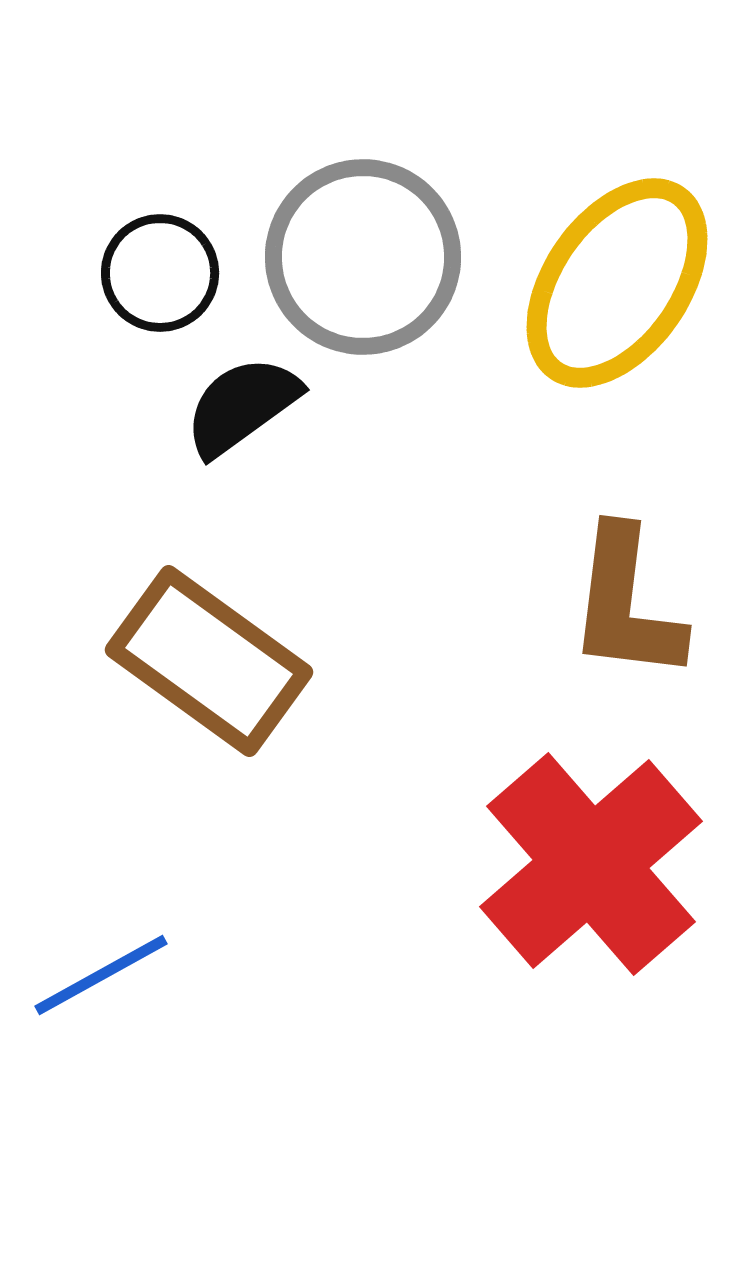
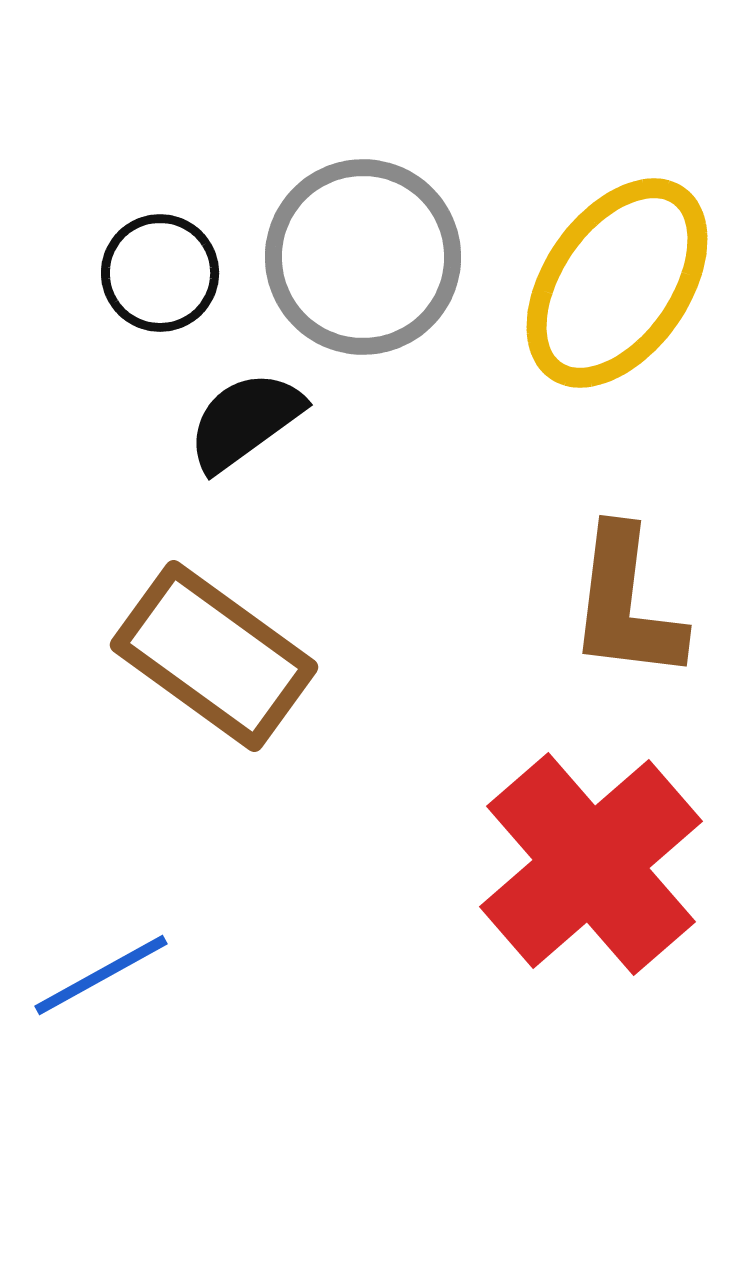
black semicircle: moved 3 px right, 15 px down
brown rectangle: moved 5 px right, 5 px up
